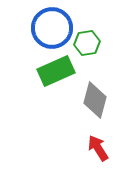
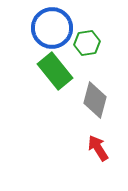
green rectangle: moved 1 px left; rotated 75 degrees clockwise
